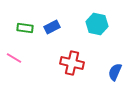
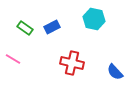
cyan hexagon: moved 3 px left, 5 px up
green rectangle: rotated 28 degrees clockwise
pink line: moved 1 px left, 1 px down
blue semicircle: rotated 66 degrees counterclockwise
